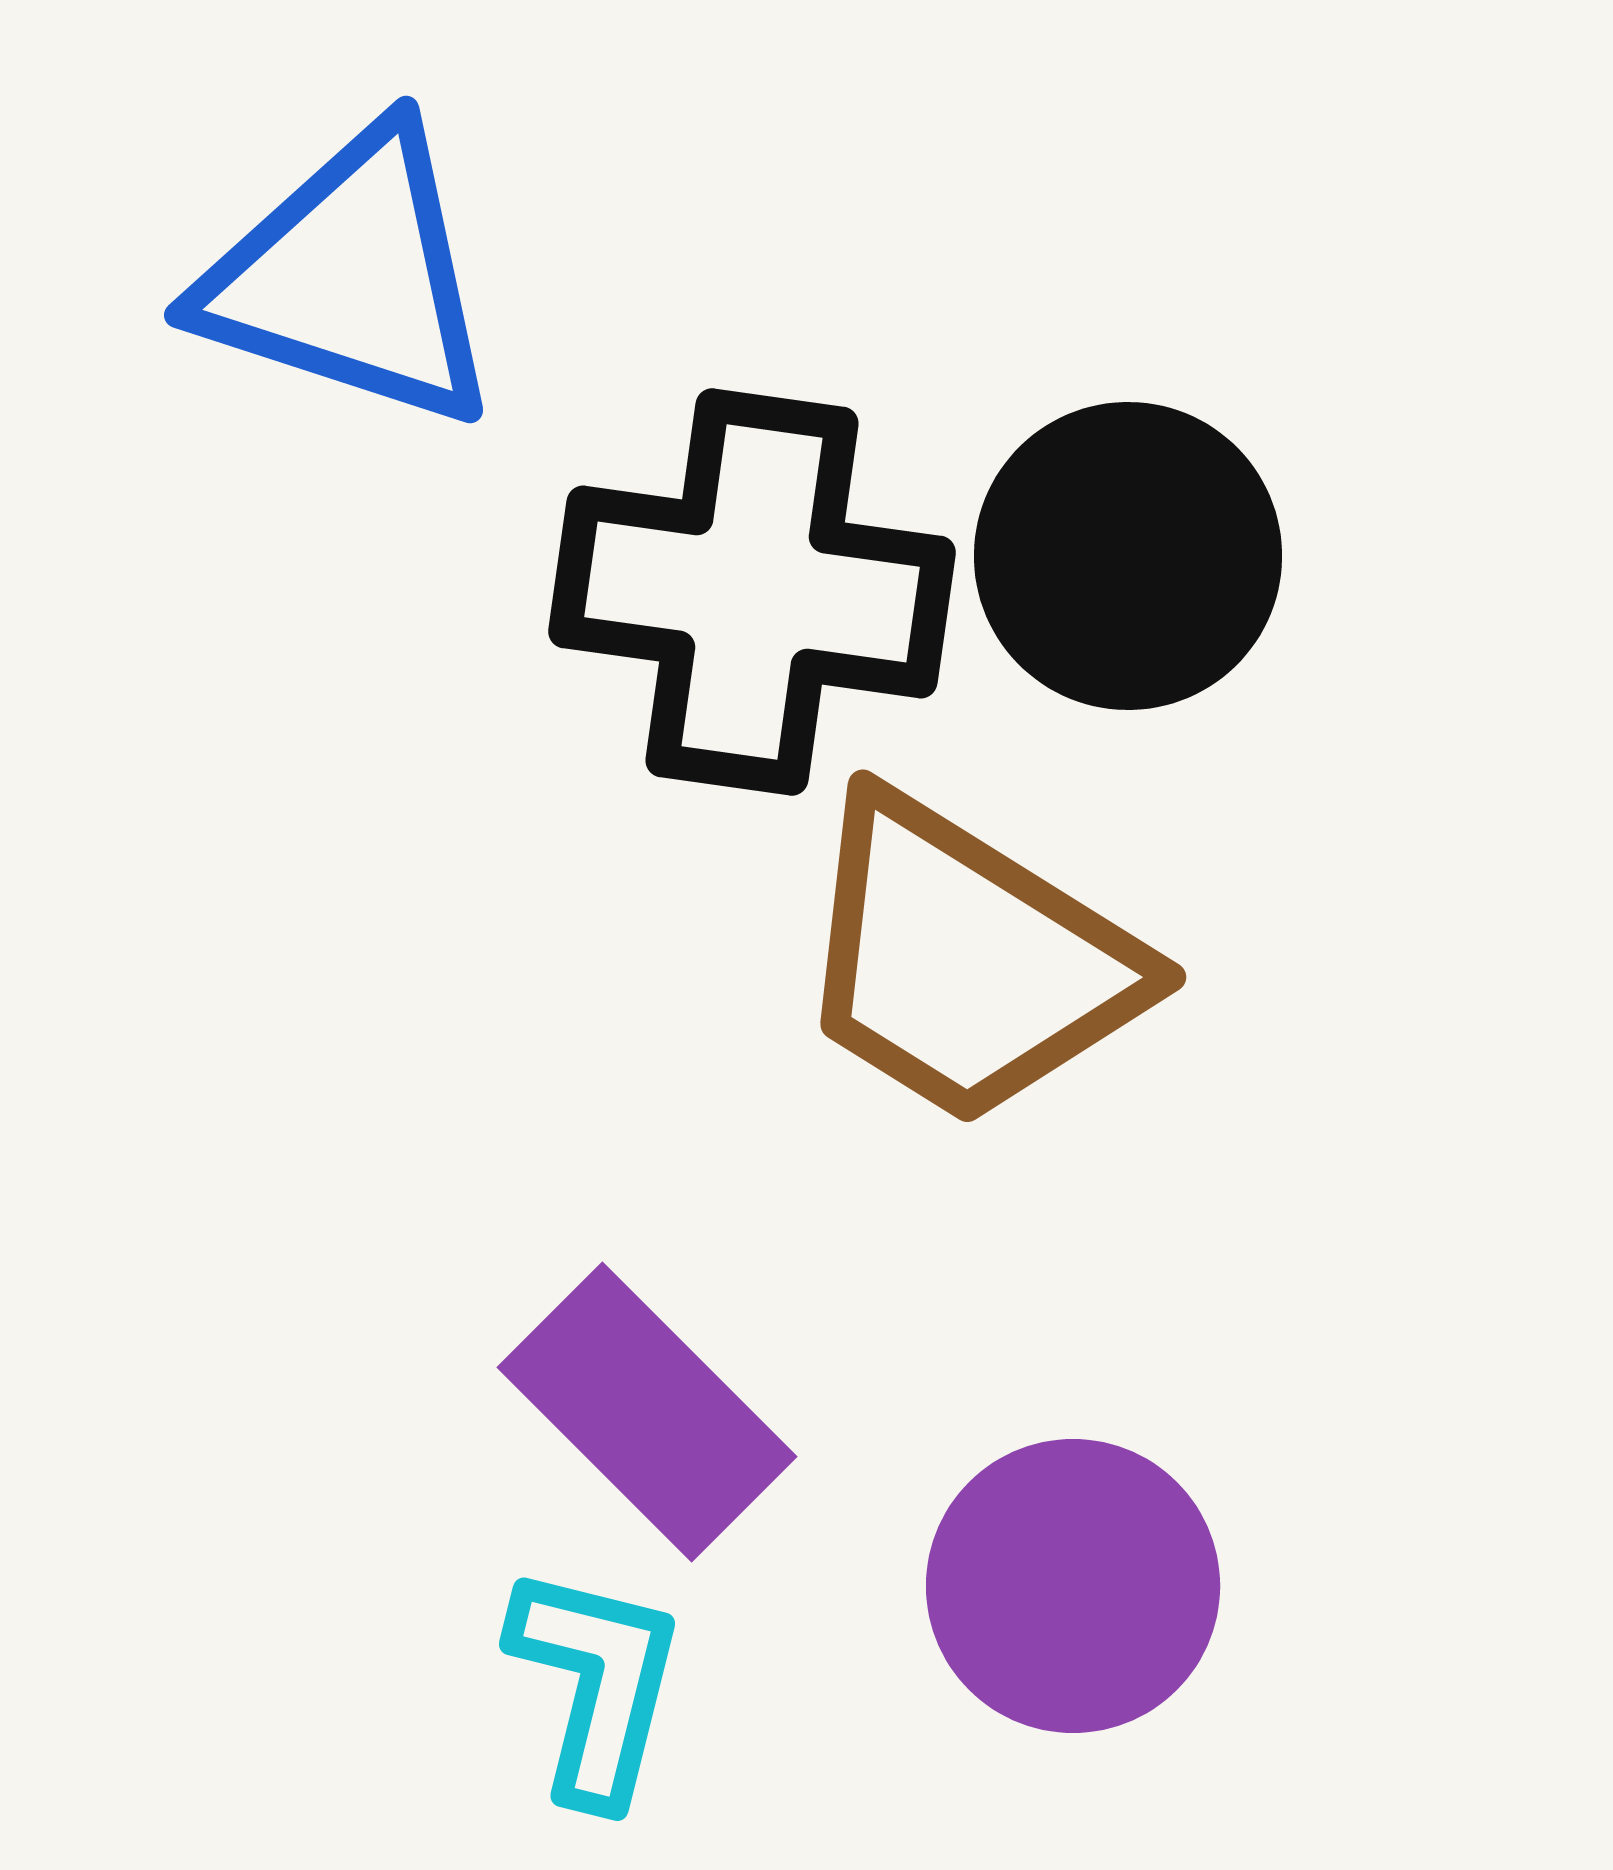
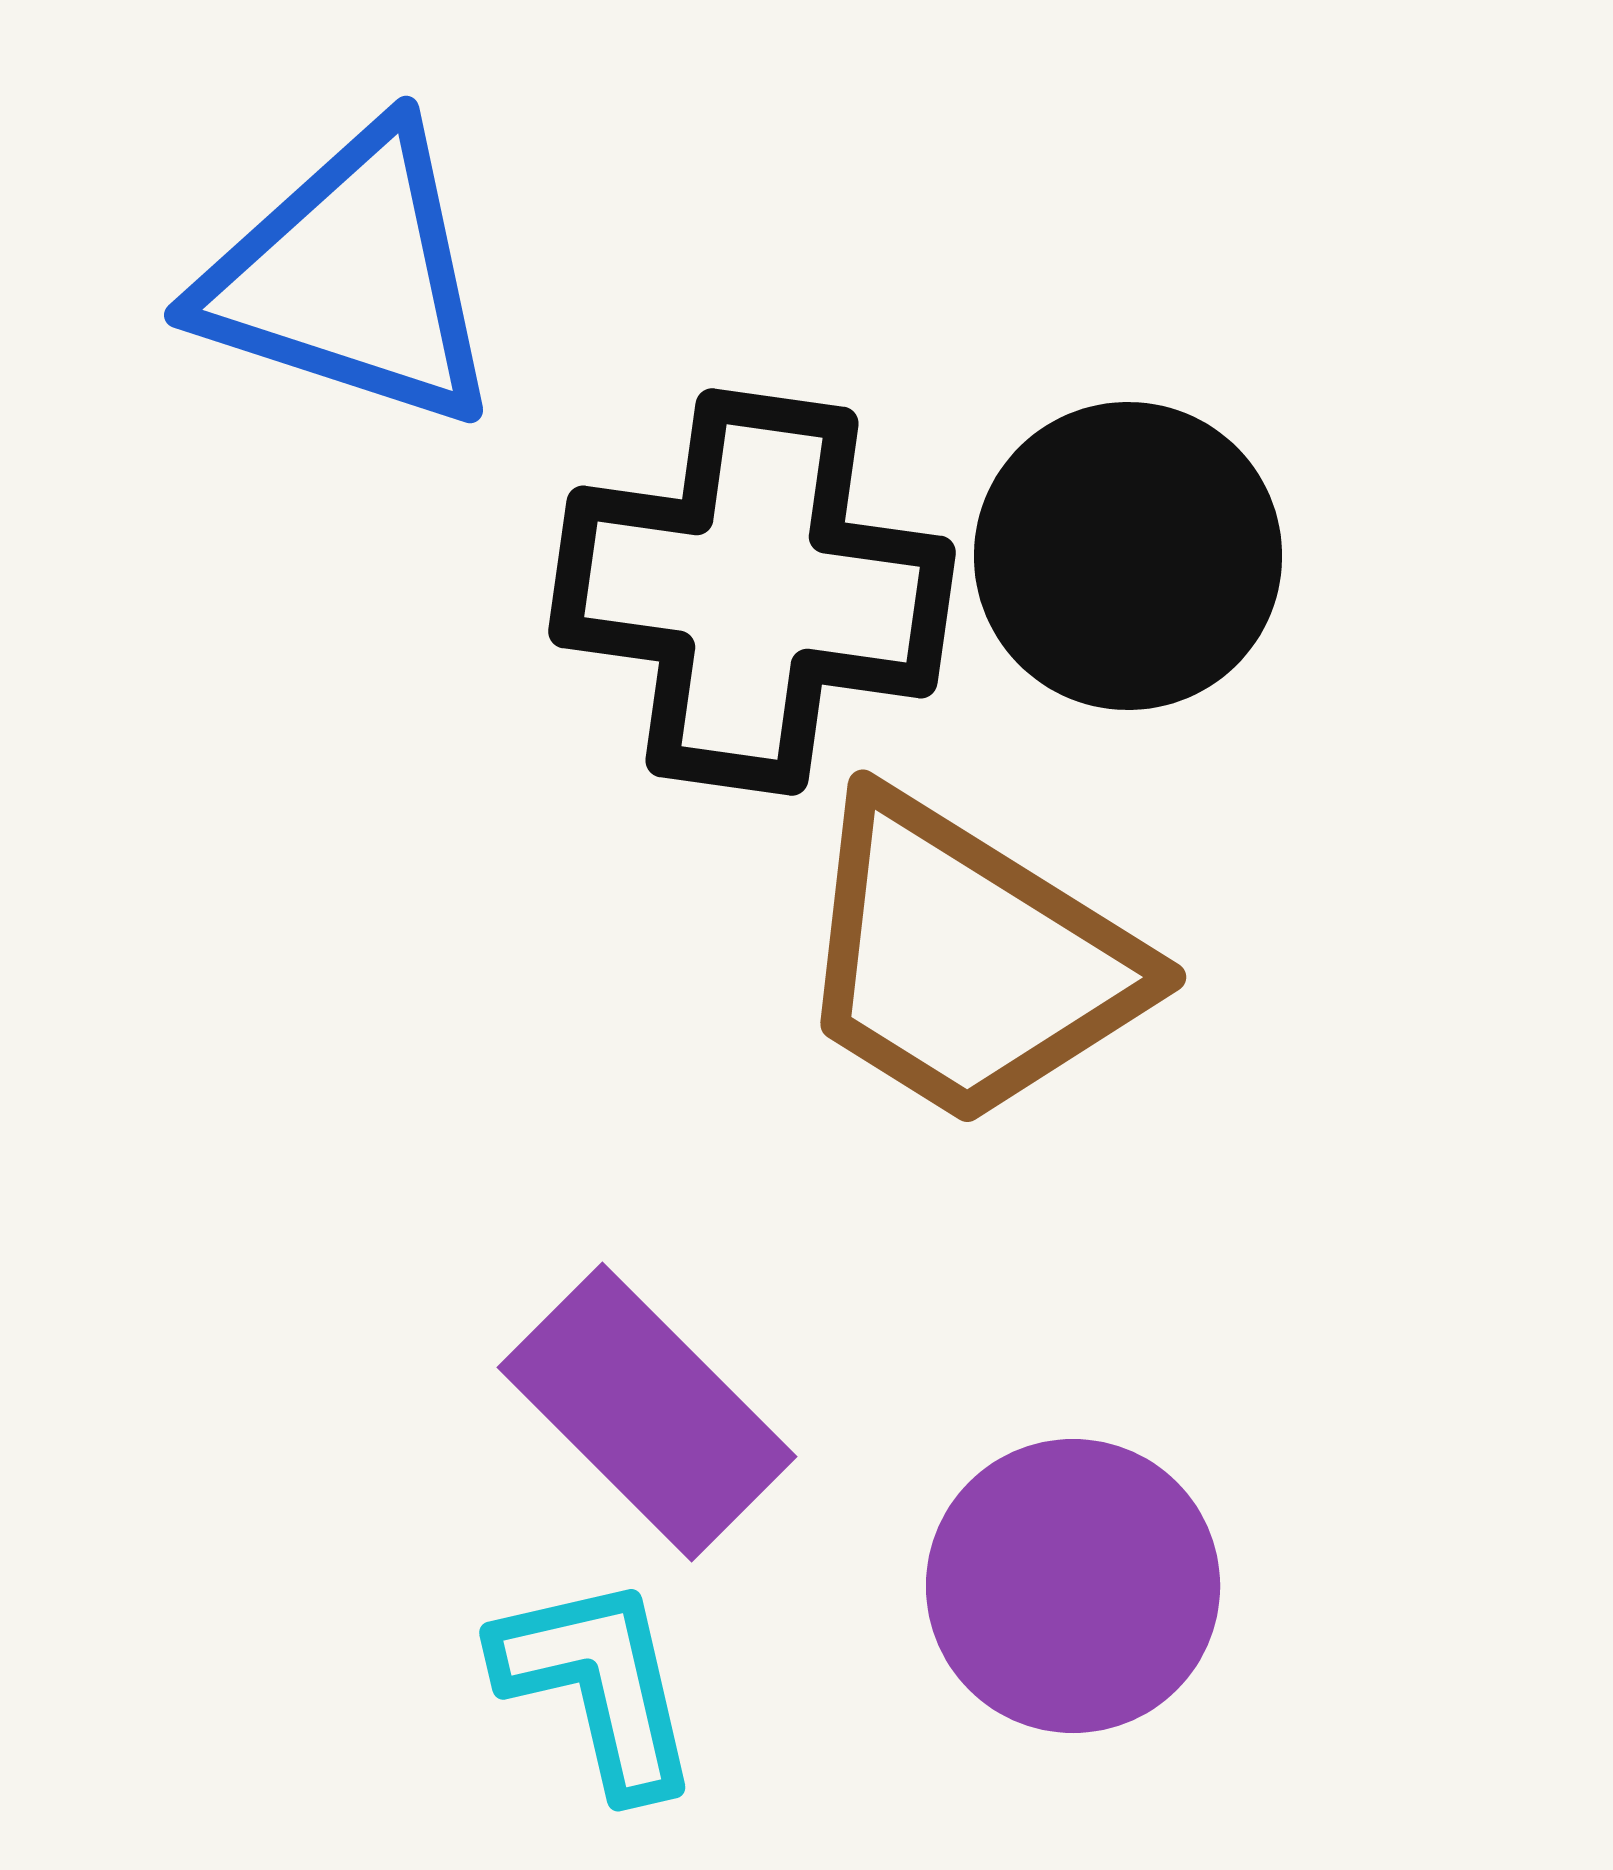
cyan L-shape: moved 2 px right, 1 px down; rotated 27 degrees counterclockwise
